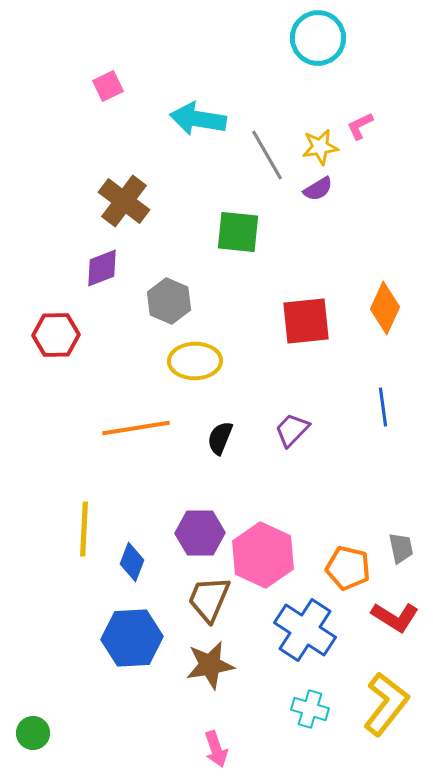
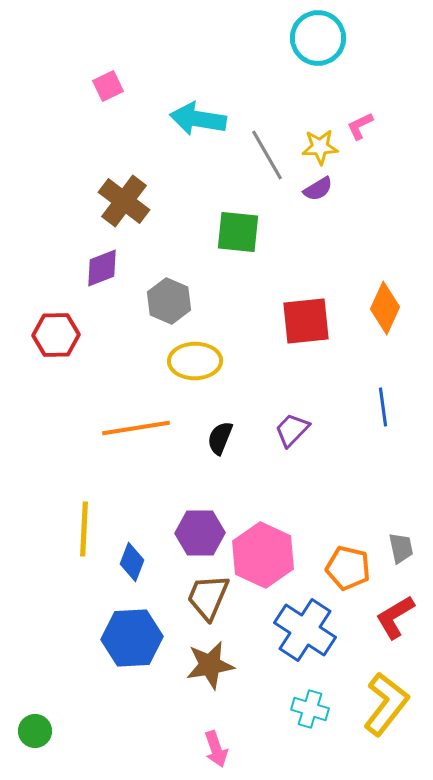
yellow star: rotated 6 degrees clockwise
brown trapezoid: moved 1 px left, 2 px up
red L-shape: rotated 117 degrees clockwise
green circle: moved 2 px right, 2 px up
